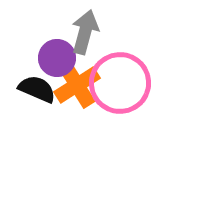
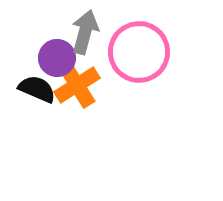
pink circle: moved 19 px right, 31 px up
